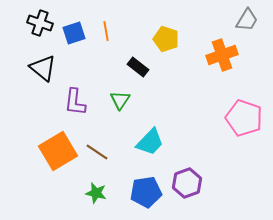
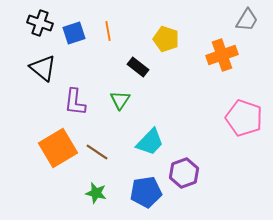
orange line: moved 2 px right
orange square: moved 3 px up
purple hexagon: moved 3 px left, 10 px up
